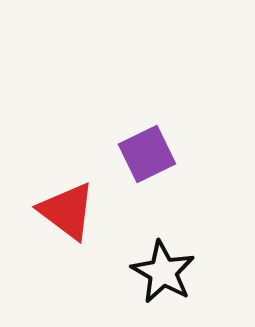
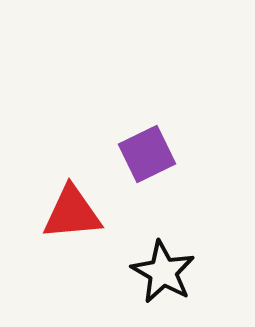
red triangle: moved 5 px right, 2 px down; rotated 42 degrees counterclockwise
